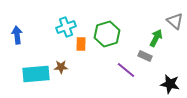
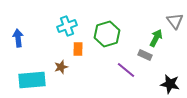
gray triangle: rotated 12 degrees clockwise
cyan cross: moved 1 px right, 1 px up
blue arrow: moved 1 px right, 3 px down
orange rectangle: moved 3 px left, 5 px down
gray rectangle: moved 1 px up
brown star: rotated 16 degrees counterclockwise
cyan rectangle: moved 4 px left, 6 px down
